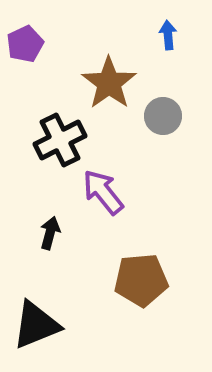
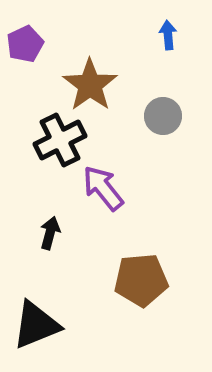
brown star: moved 19 px left, 2 px down
purple arrow: moved 4 px up
